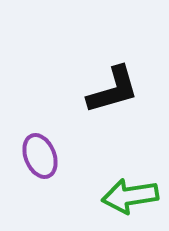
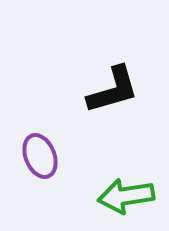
green arrow: moved 4 px left
